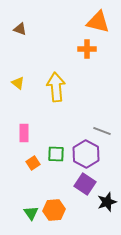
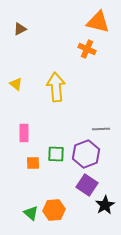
brown triangle: rotated 48 degrees counterclockwise
orange cross: rotated 24 degrees clockwise
yellow triangle: moved 2 px left, 1 px down
gray line: moved 1 px left, 2 px up; rotated 24 degrees counterclockwise
purple hexagon: rotated 12 degrees clockwise
orange square: rotated 32 degrees clockwise
purple square: moved 2 px right, 1 px down
black star: moved 2 px left, 3 px down; rotated 12 degrees counterclockwise
green triangle: rotated 14 degrees counterclockwise
